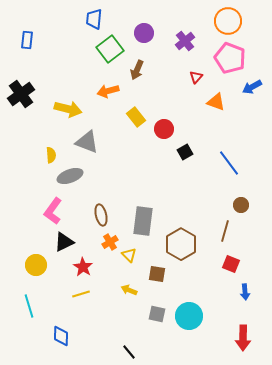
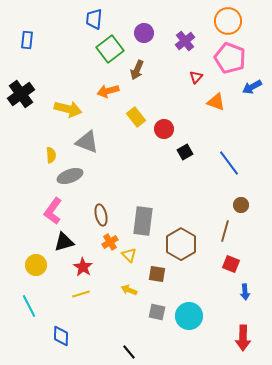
black triangle at (64, 242): rotated 10 degrees clockwise
cyan line at (29, 306): rotated 10 degrees counterclockwise
gray square at (157, 314): moved 2 px up
